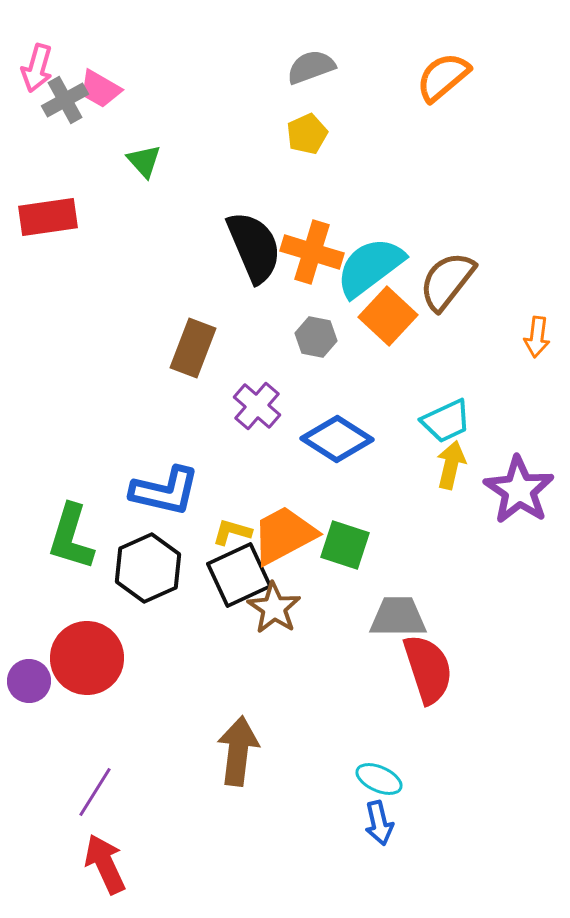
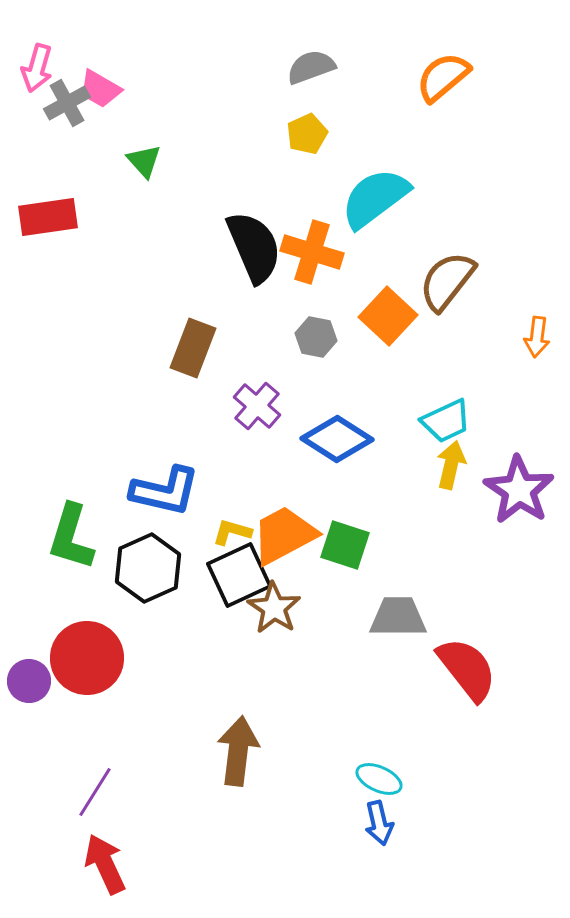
gray cross: moved 2 px right, 3 px down
cyan semicircle: moved 5 px right, 69 px up
red semicircle: moved 39 px right; rotated 20 degrees counterclockwise
